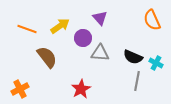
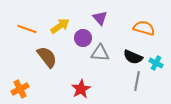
orange semicircle: moved 8 px left, 8 px down; rotated 130 degrees clockwise
